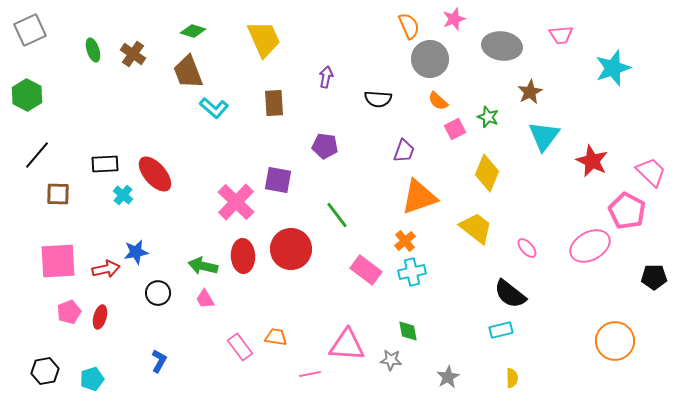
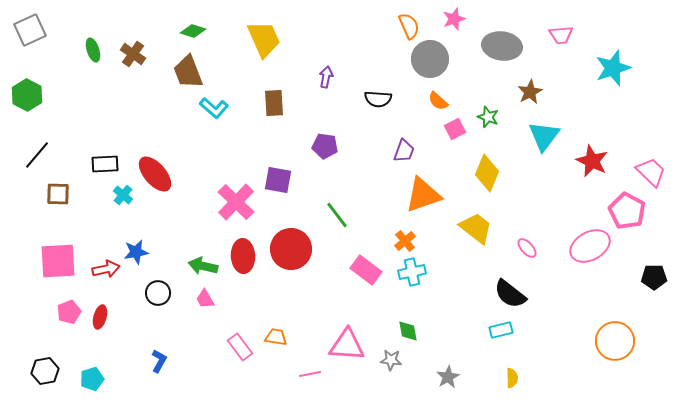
orange triangle at (419, 197): moved 4 px right, 2 px up
